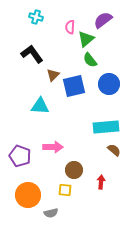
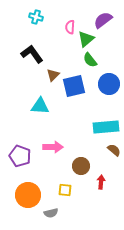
brown circle: moved 7 px right, 4 px up
